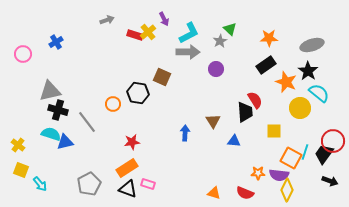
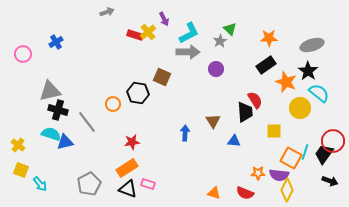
gray arrow at (107, 20): moved 8 px up
